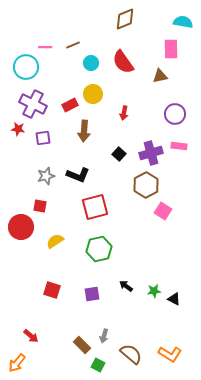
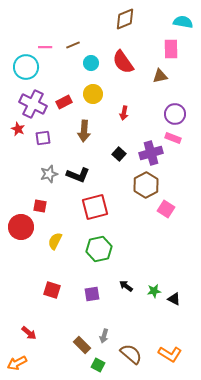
red rectangle at (70, 105): moved 6 px left, 3 px up
red star at (18, 129): rotated 16 degrees clockwise
pink rectangle at (179, 146): moved 6 px left, 8 px up; rotated 14 degrees clockwise
gray star at (46, 176): moved 3 px right, 2 px up
pink square at (163, 211): moved 3 px right, 2 px up
yellow semicircle at (55, 241): rotated 30 degrees counterclockwise
red arrow at (31, 336): moved 2 px left, 3 px up
orange arrow at (17, 363): rotated 24 degrees clockwise
